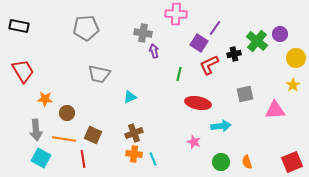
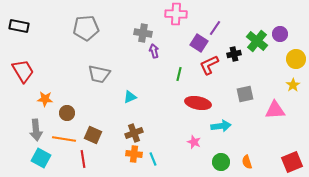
yellow circle: moved 1 px down
